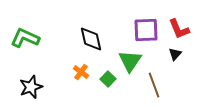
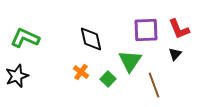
black star: moved 14 px left, 11 px up
